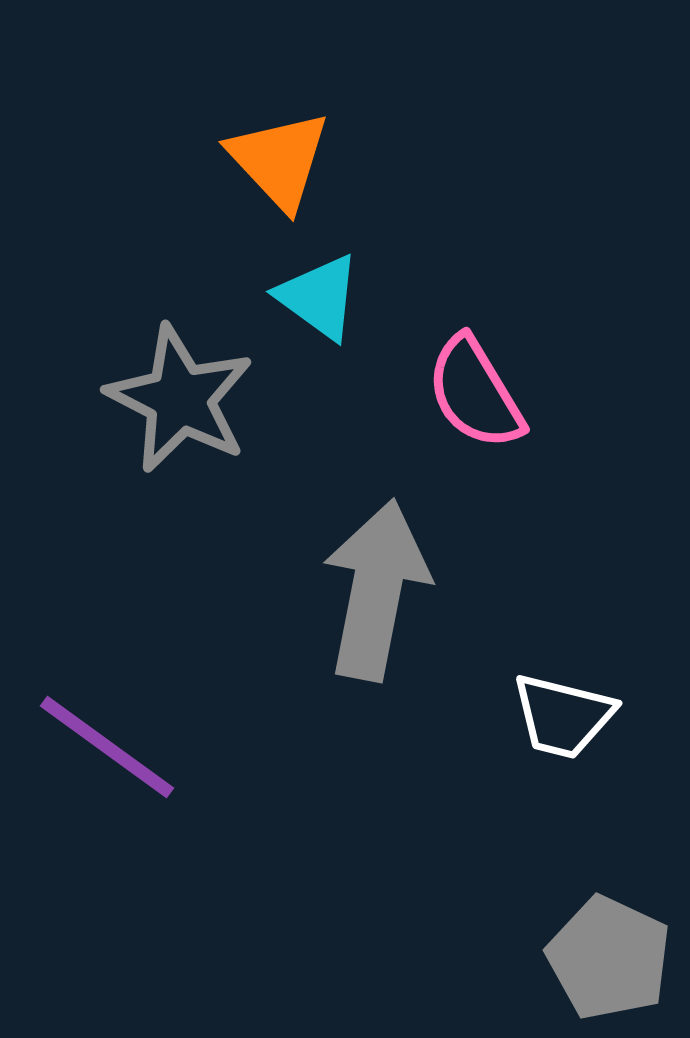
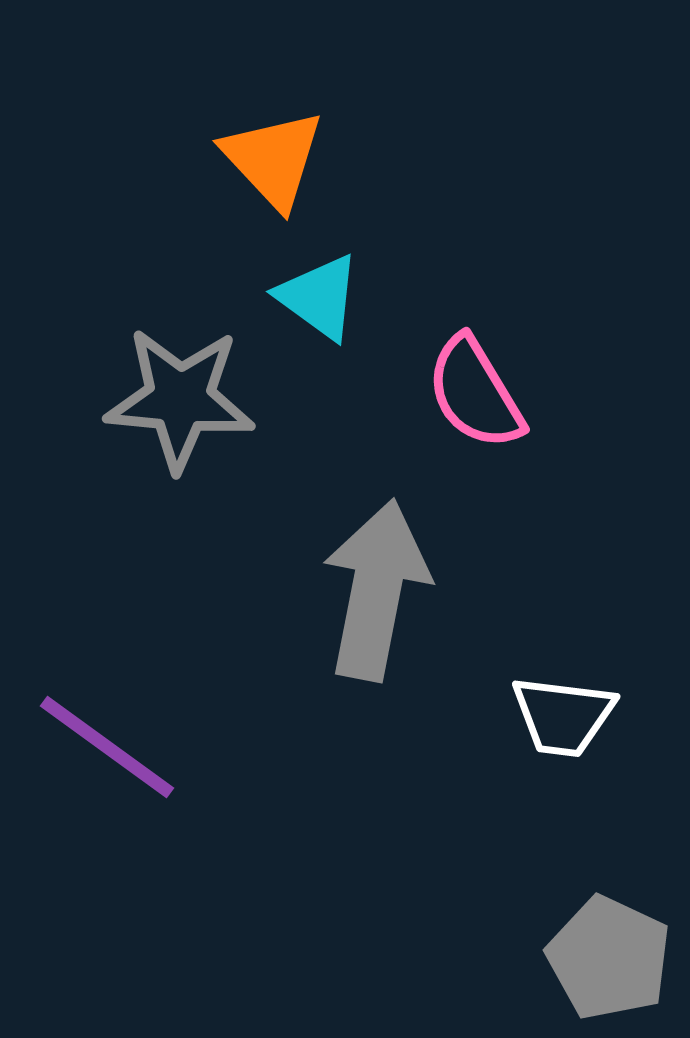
orange triangle: moved 6 px left, 1 px up
gray star: rotated 22 degrees counterclockwise
white trapezoid: rotated 7 degrees counterclockwise
